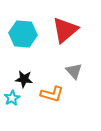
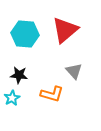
cyan hexagon: moved 2 px right
black star: moved 5 px left, 4 px up
